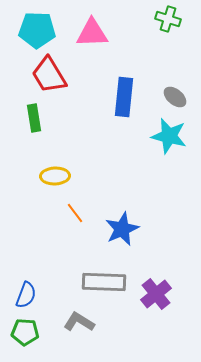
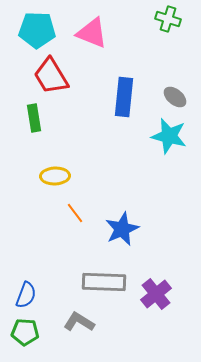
pink triangle: rotated 24 degrees clockwise
red trapezoid: moved 2 px right, 1 px down
